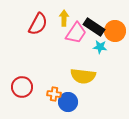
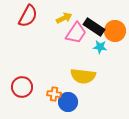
yellow arrow: rotated 63 degrees clockwise
red semicircle: moved 10 px left, 8 px up
